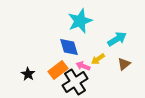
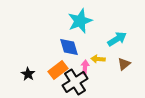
yellow arrow: rotated 40 degrees clockwise
pink arrow: moved 2 px right, 1 px down; rotated 72 degrees clockwise
